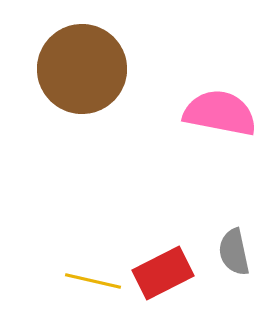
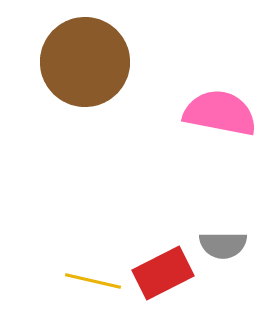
brown circle: moved 3 px right, 7 px up
gray semicircle: moved 11 px left, 7 px up; rotated 78 degrees counterclockwise
